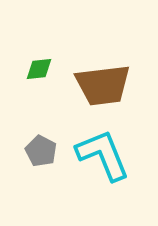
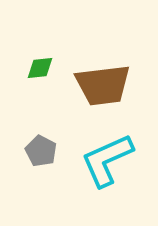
green diamond: moved 1 px right, 1 px up
cyan L-shape: moved 4 px right, 5 px down; rotated 92 degrees counterclockwise
